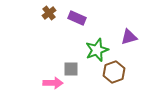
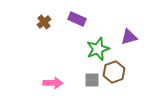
brown cross: moved 5 px left, 9 px down
purple rectangle: moved 1 px down
green star: moved 1 px right, 1 px up
gray square: moved 21 px right, 11 px down
